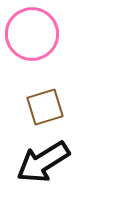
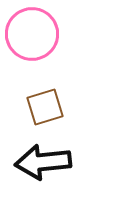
black arrow: rotated 26 degrees clockwise
